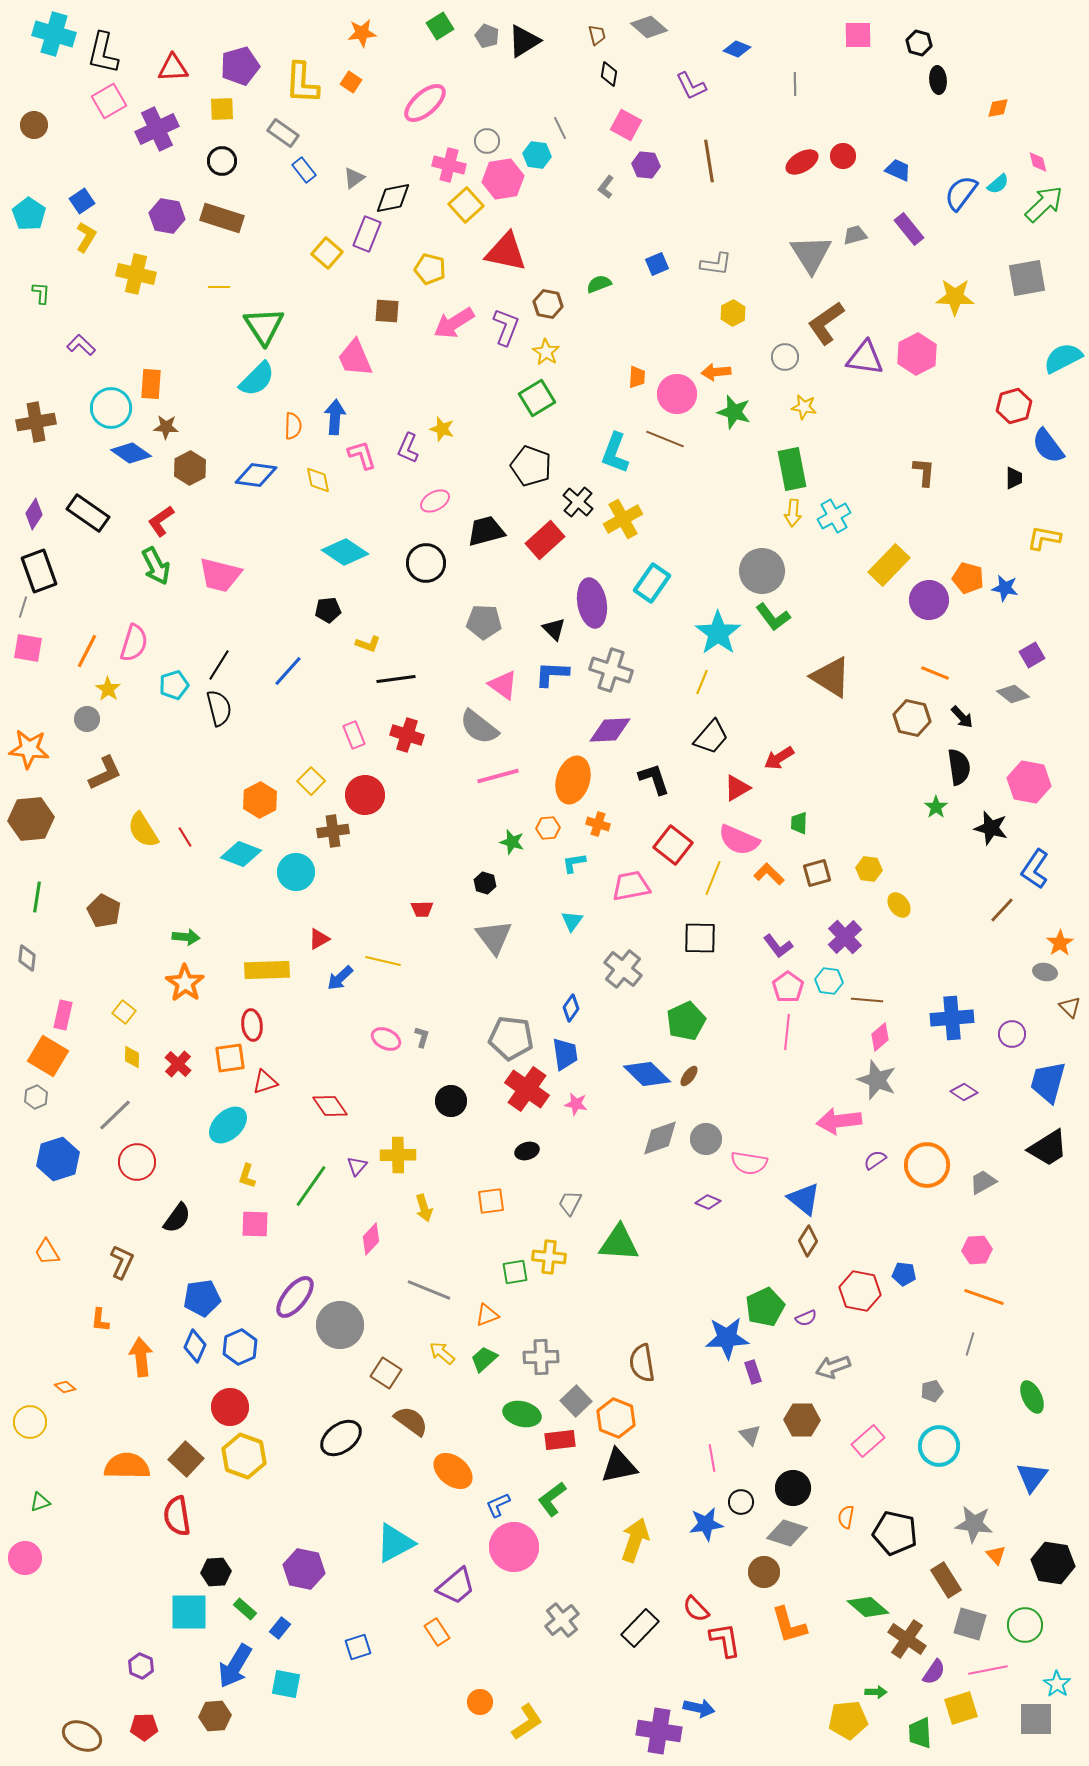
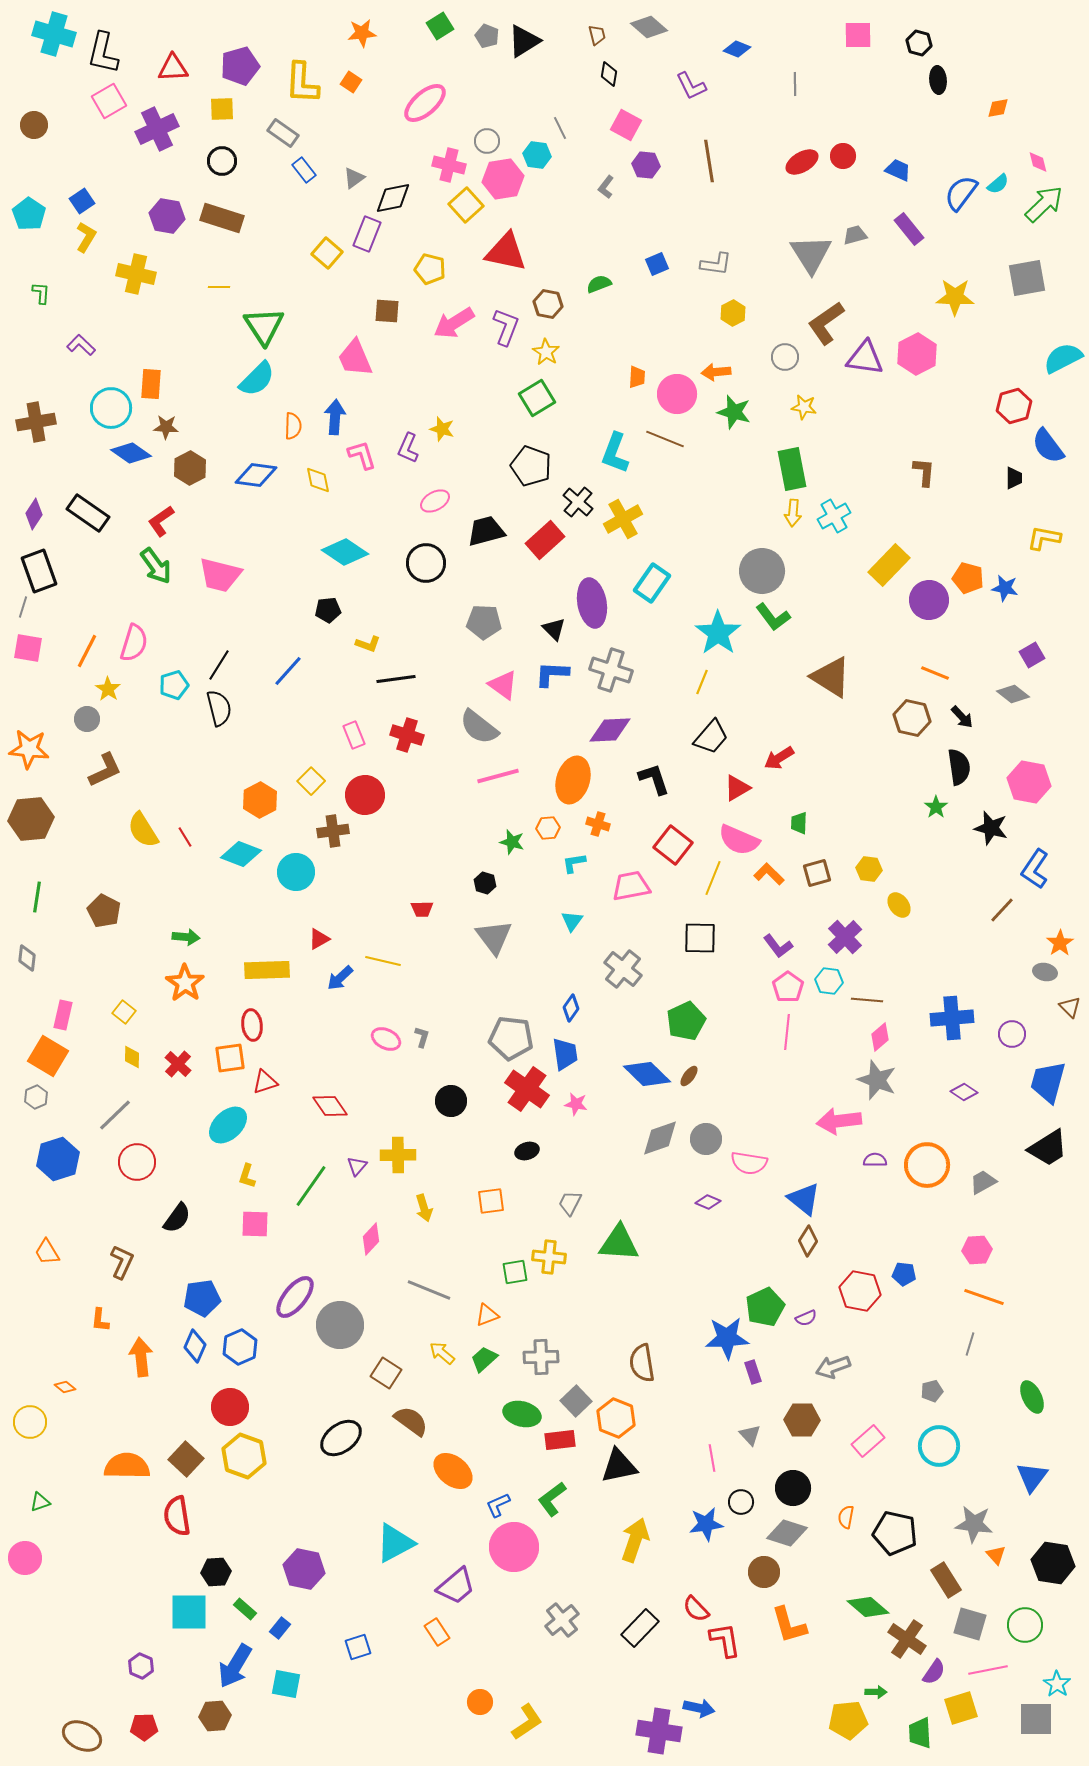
green arrow at (156, 566): rotated 9 degrees counterclockwise
brown L-shape at (105, 773): moved 3 px up
purple semicircle at (875, 1160): rotated 35 degrees clockwise
